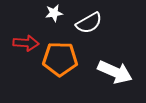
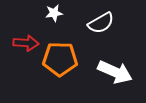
white semicircle: moved 12 px right
